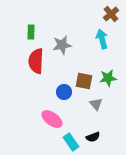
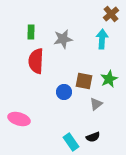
cyan arrow: rotated 18 degrees clockwise
gray star: moved 1 px right, 6 px up
green star: moved 1 px right, 1 px down; rotated 18 degrees counterclockwise
gray triangle: rotated 32 degrees clockwise
pink ellipse: moved 33 px left; rotated 20 degrees counterclockwise
